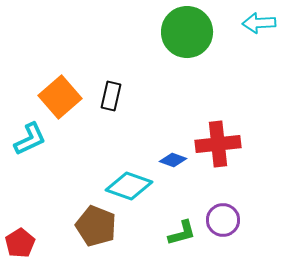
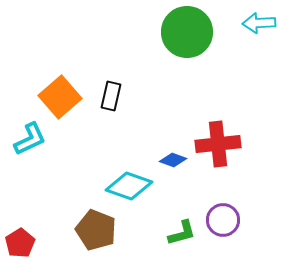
brown pentagon: moved 4 px down
